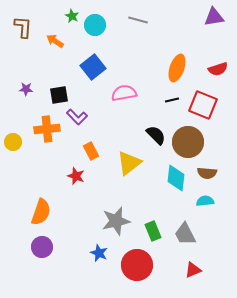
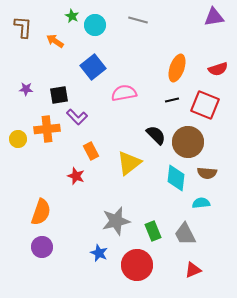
red square: moved 2 px right
yellow circle: moved 5 px right, 3 px up
cyan semicircle: moved 4 px left, 2 px down
